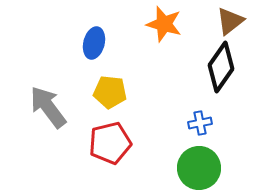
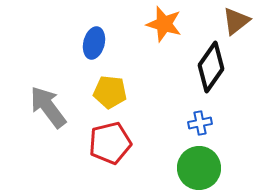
brown triangle: moved 6 px right
black diamond: moved 10 px left
